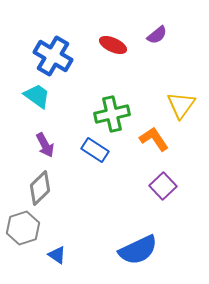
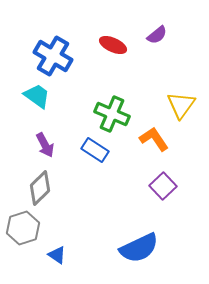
green cross: rotated 36 degrees clockwise
blue semicircle: moved 1 px right, 2 px up
